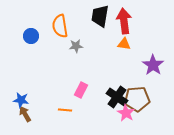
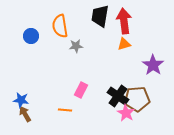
orange triangle: rotated 24 degrees counterclockwise
black cross: moved 1 px right, 1 px up
